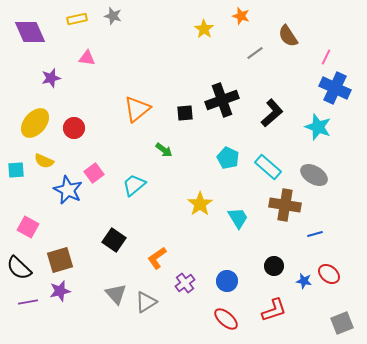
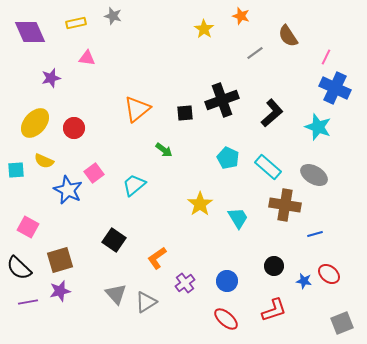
yellow rectangle at (77, 19): moved 1 px left, 4 px down
